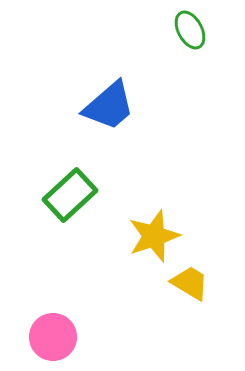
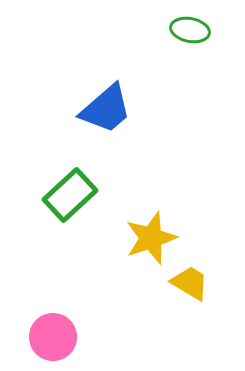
green ellipse: rotated 51 degrees counterclockwise
blue trapezoid: moved 3 px left, 3 px down
yellow star: moved 3 px left, 2 px down
